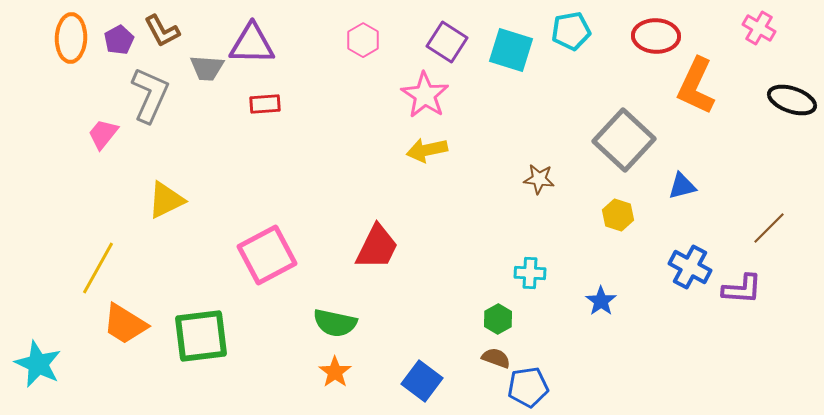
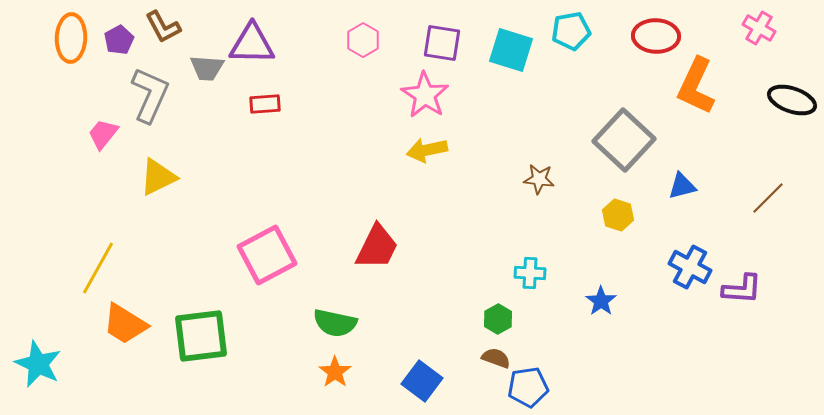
brown L-shape: moved 1 px right, 4 px up
purple square: moved 5 px left, 1 px down; rotated 24 degrees counterclockwise
yellow triangle: moved 8 px left, 23 px up
brown line: moved 1 px left, 30 px up
